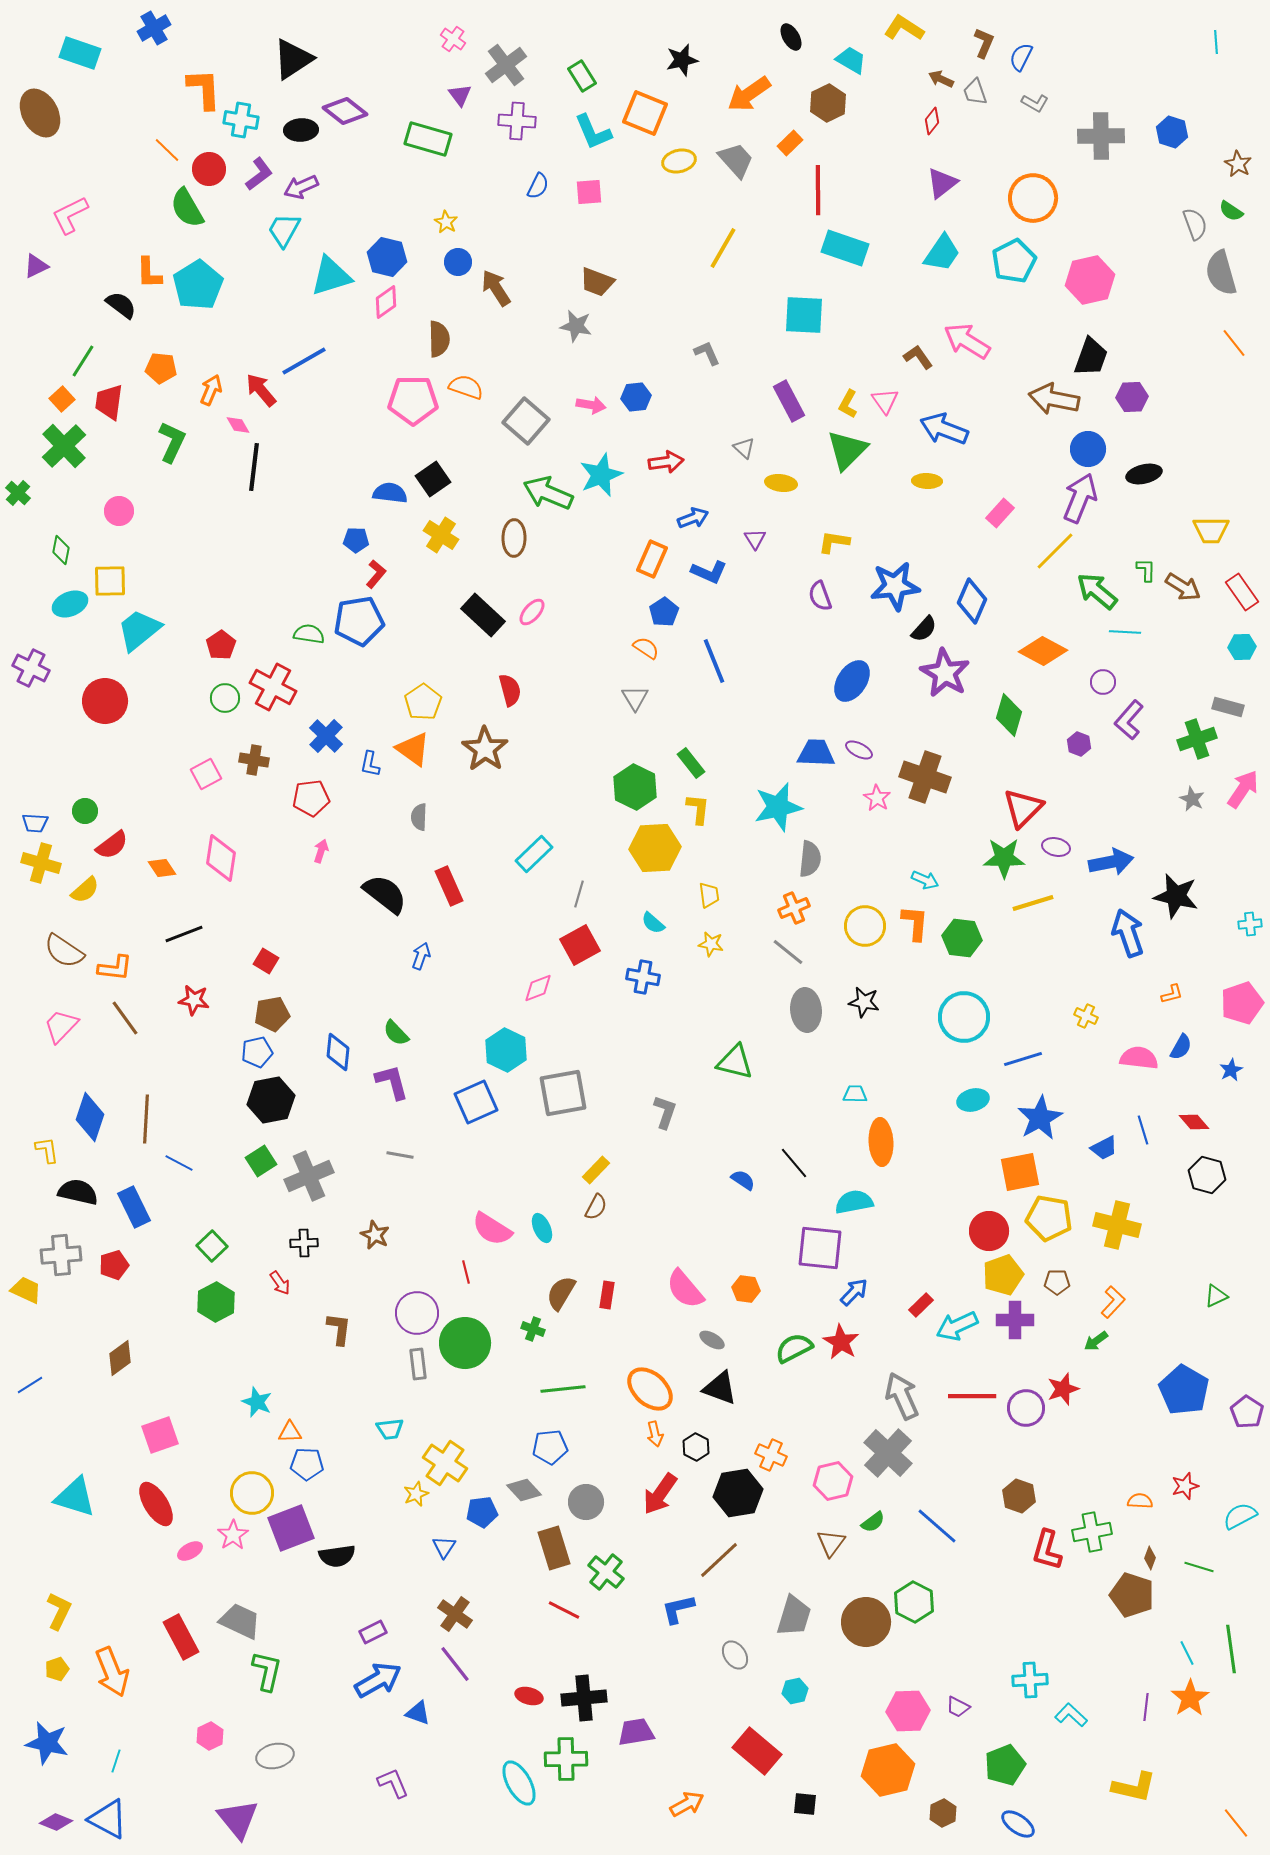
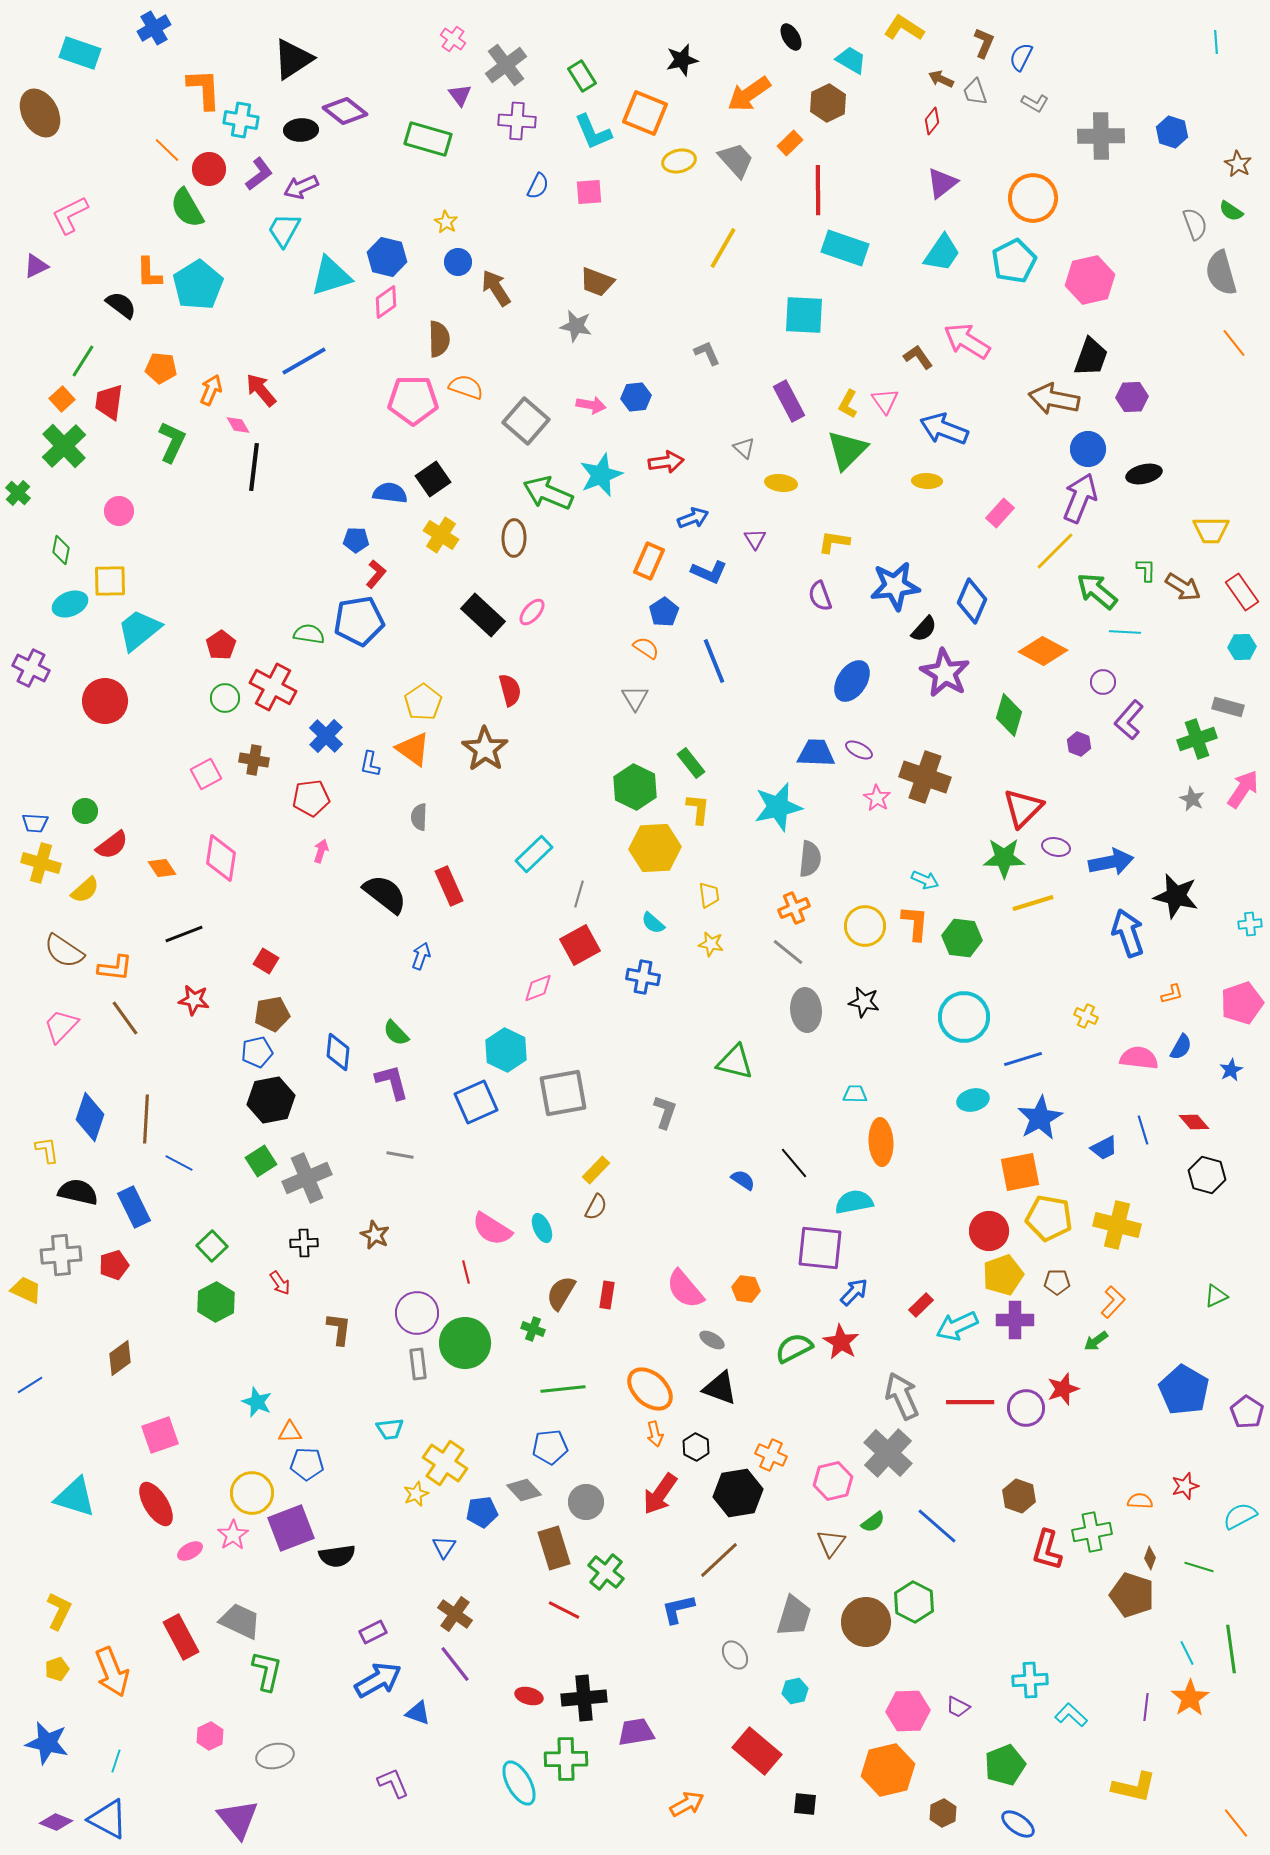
orange rectangle at (652, 559): moved 3 px left, 2 px down
gray cross at (309, 1176): moved 2 px left, 2 px down
red line at (972, 1396): moved 2 px left, 6 px down
